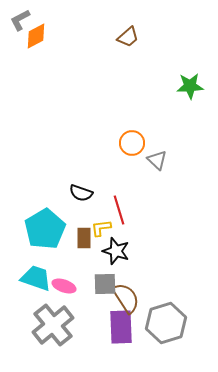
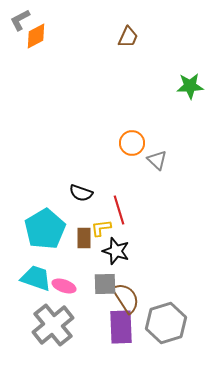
brown trapezoid: rotated 25 degrees counterclockwise
